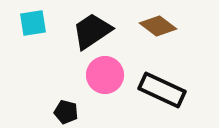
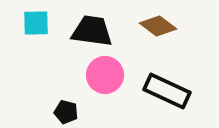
cyan square: moved 3 px right; rotated 8 degrees clockwise
black trapezoid: rotated 42 degrees clockwise
black rectangle: moved 5 px right, 1 px down
